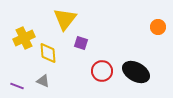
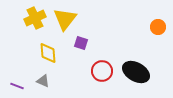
yellow cross: moved 11 px right, 20 px up
